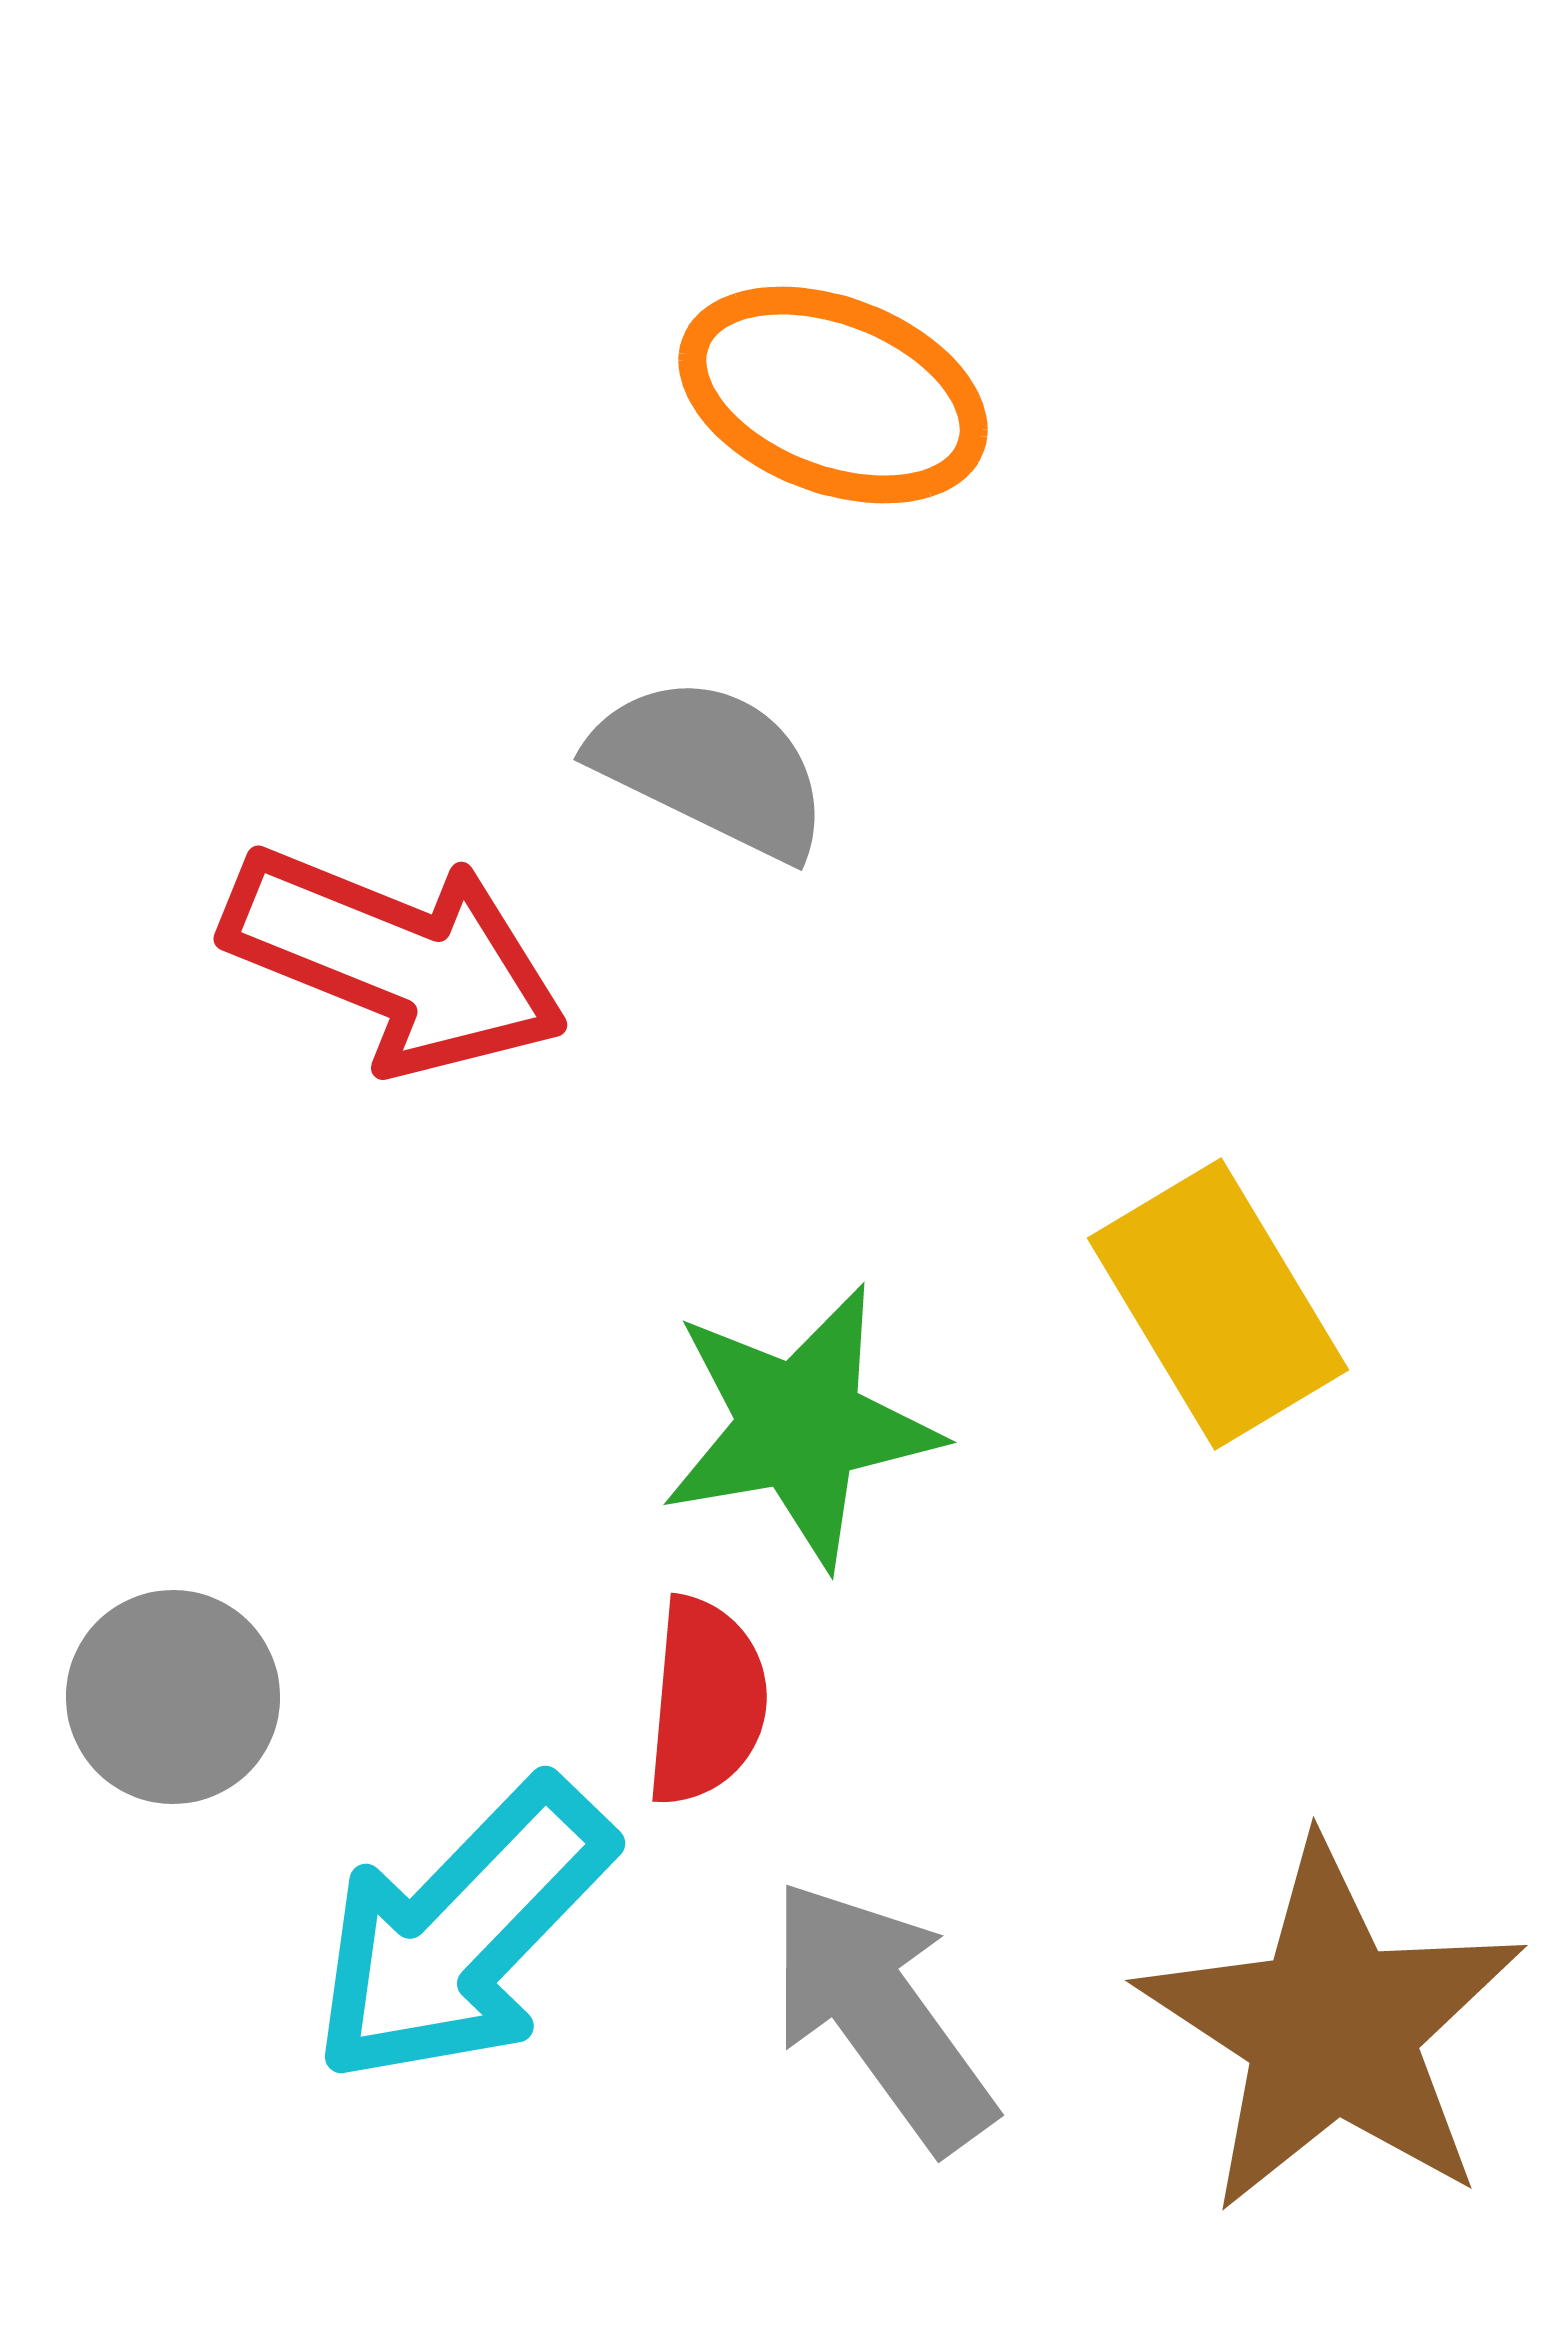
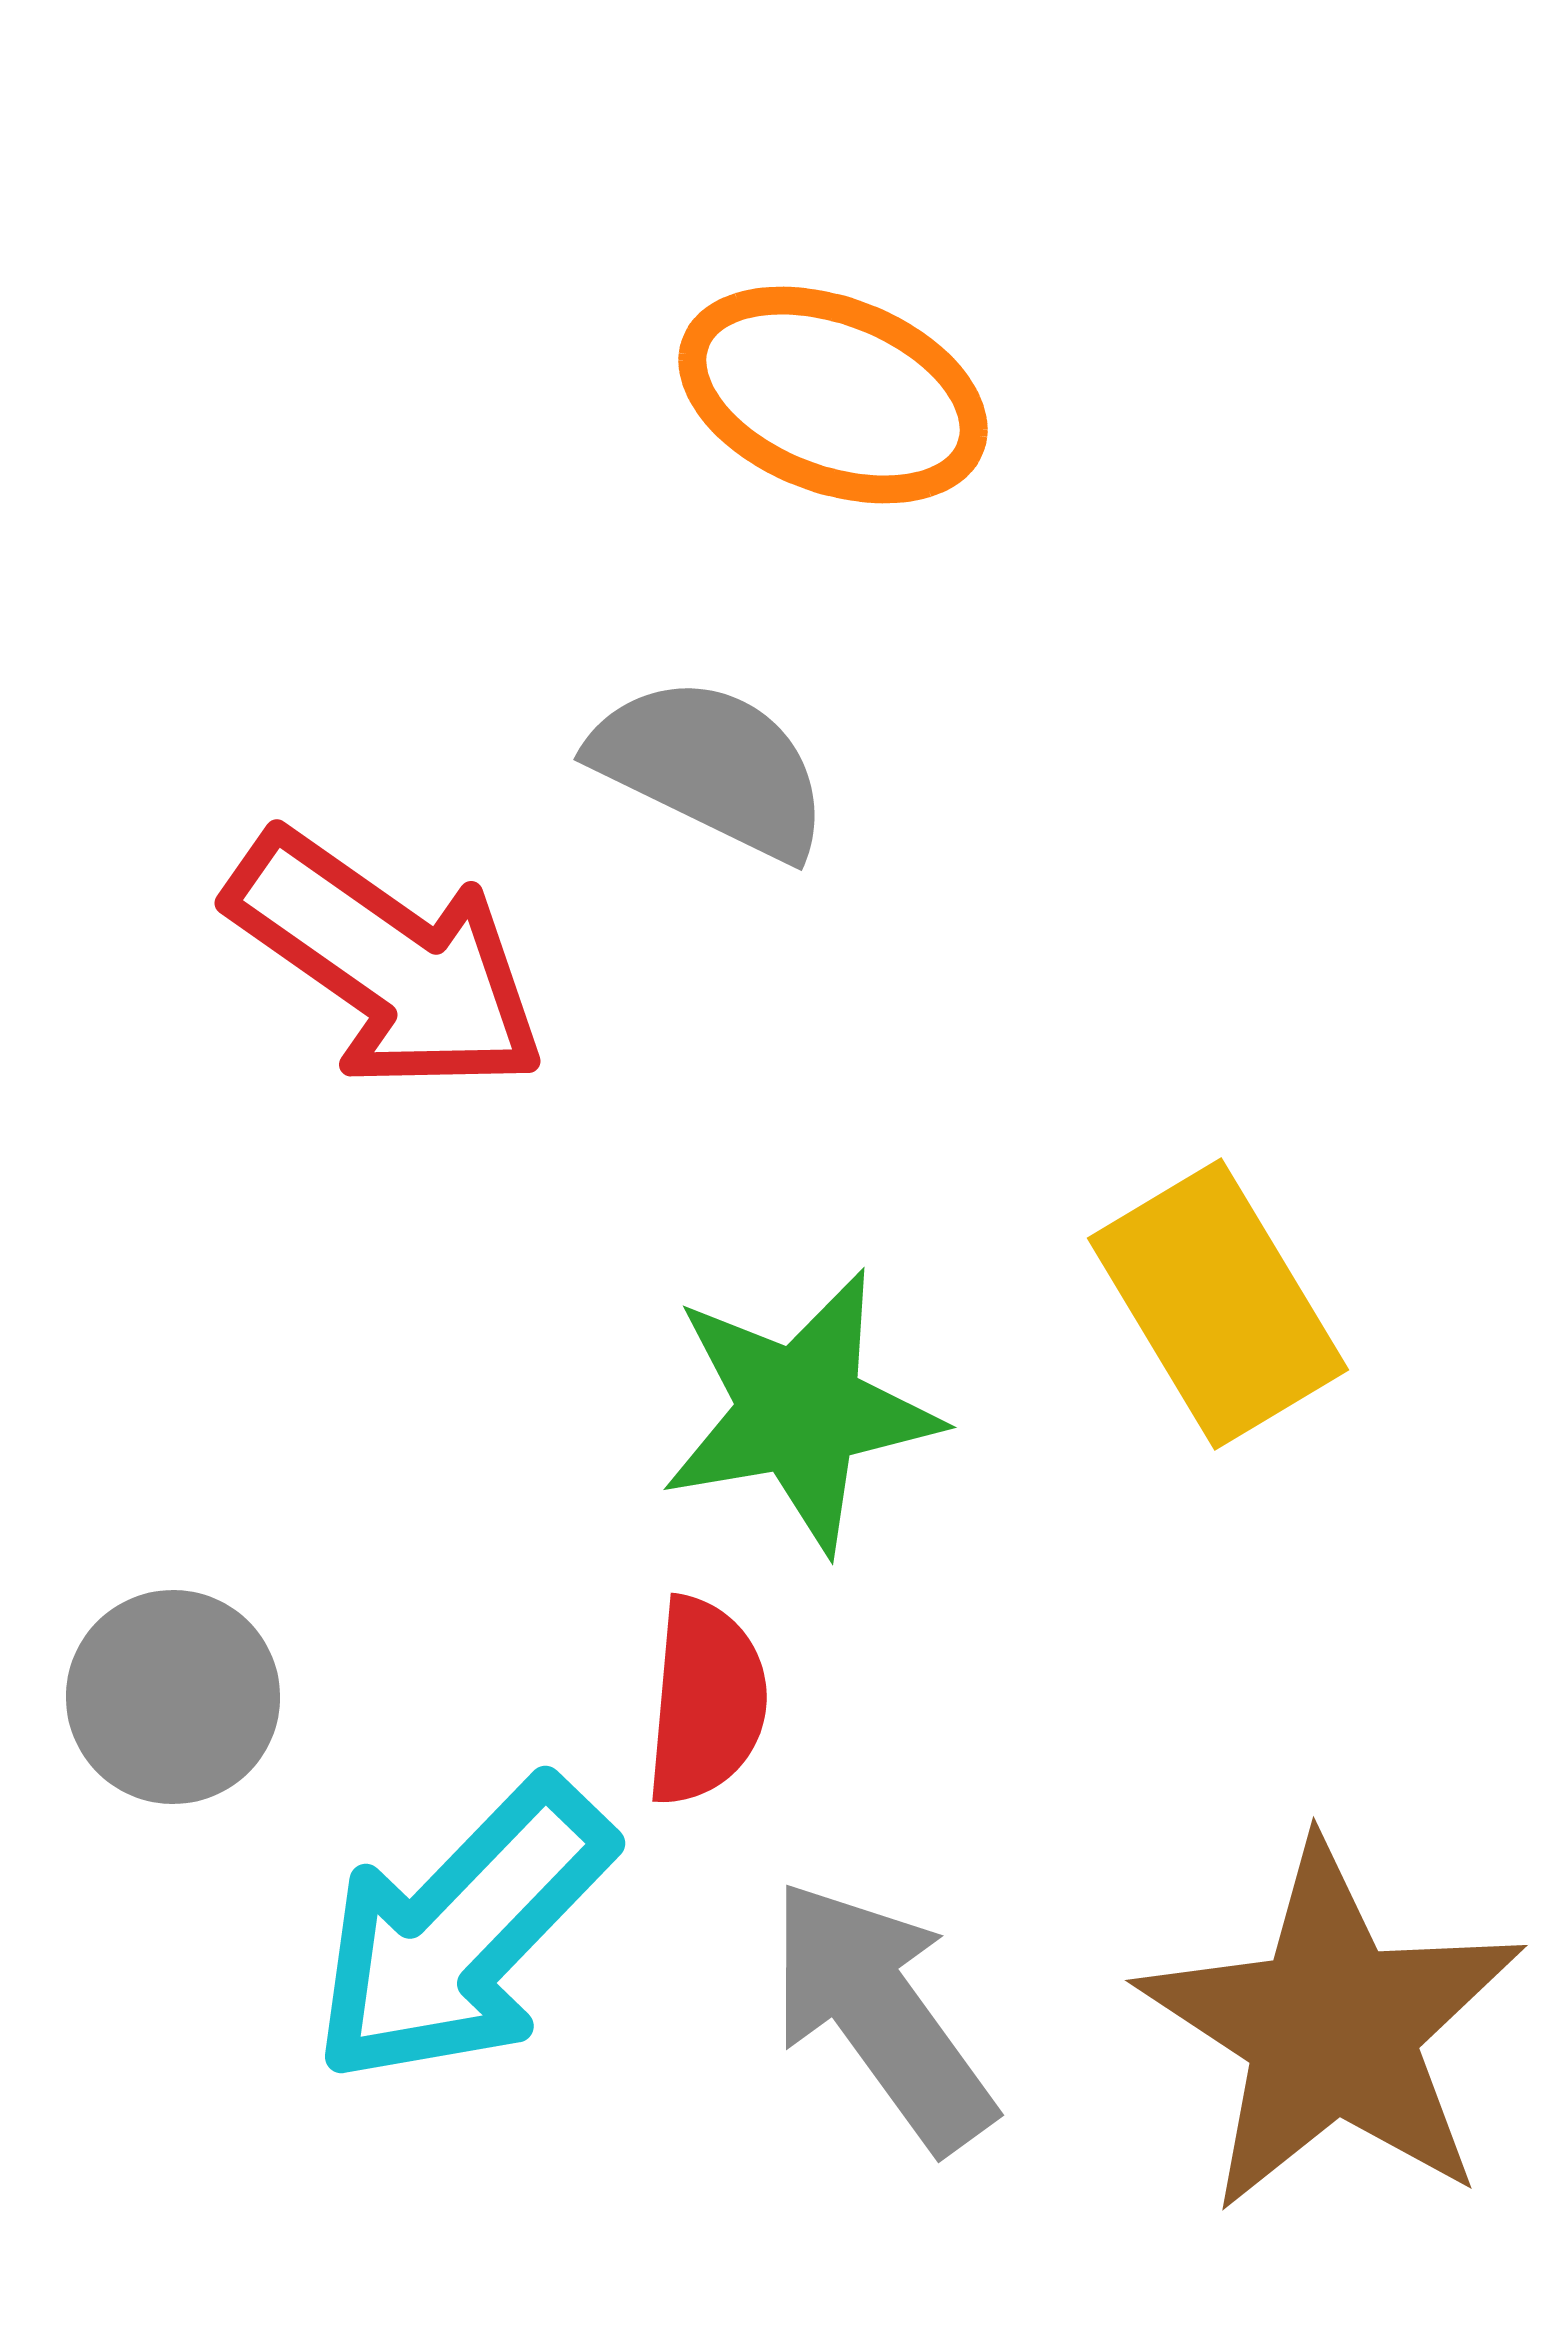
red arrow: moved 8 px left, 2 px down; rotated 13 degrees clockwise
green star: moved 15 px up
